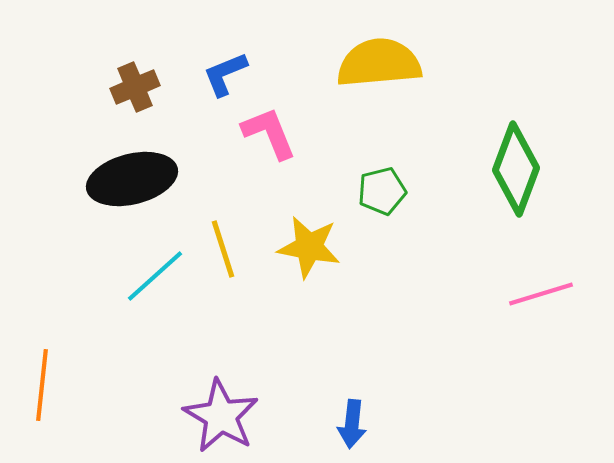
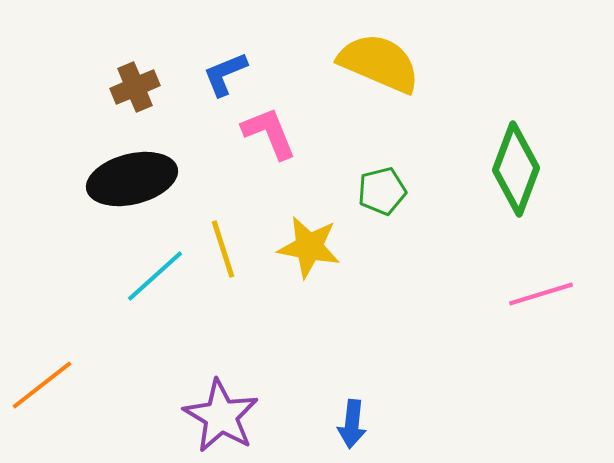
yellow semicircle: rotated 28 degrees clockwise
orange line: rotated 46 degrees clockwise
